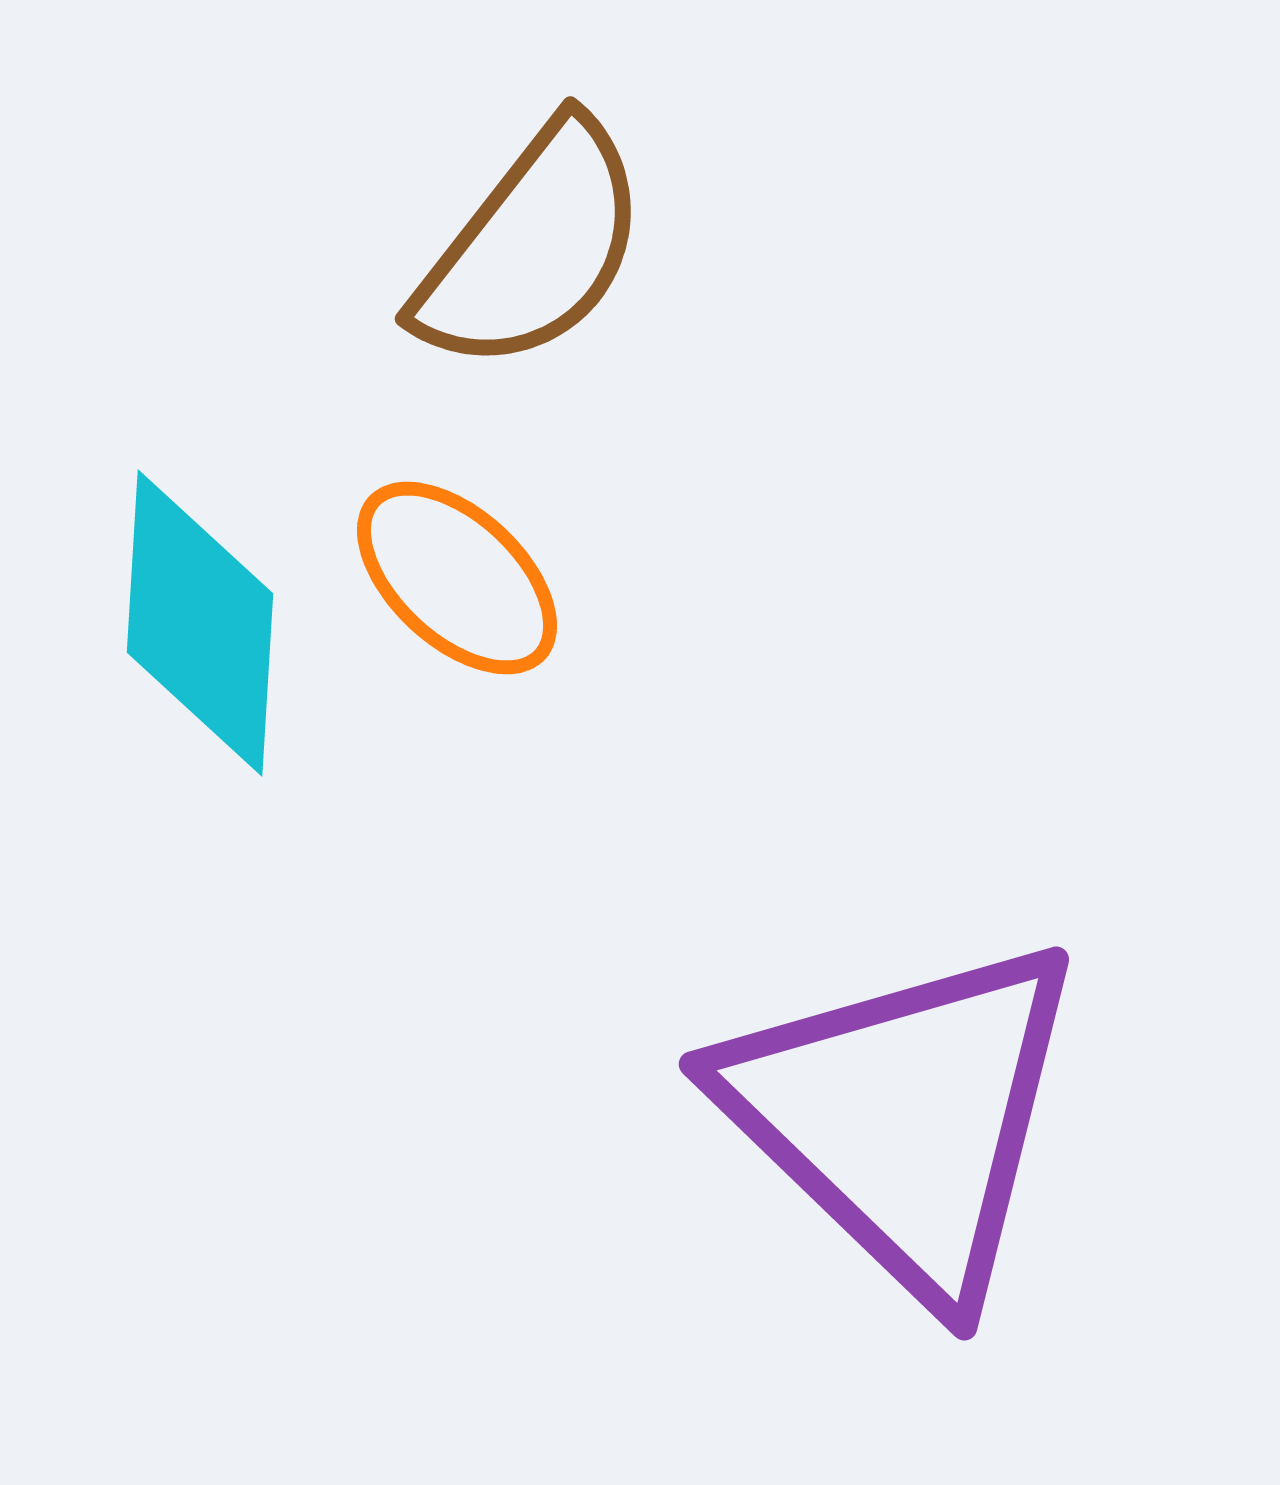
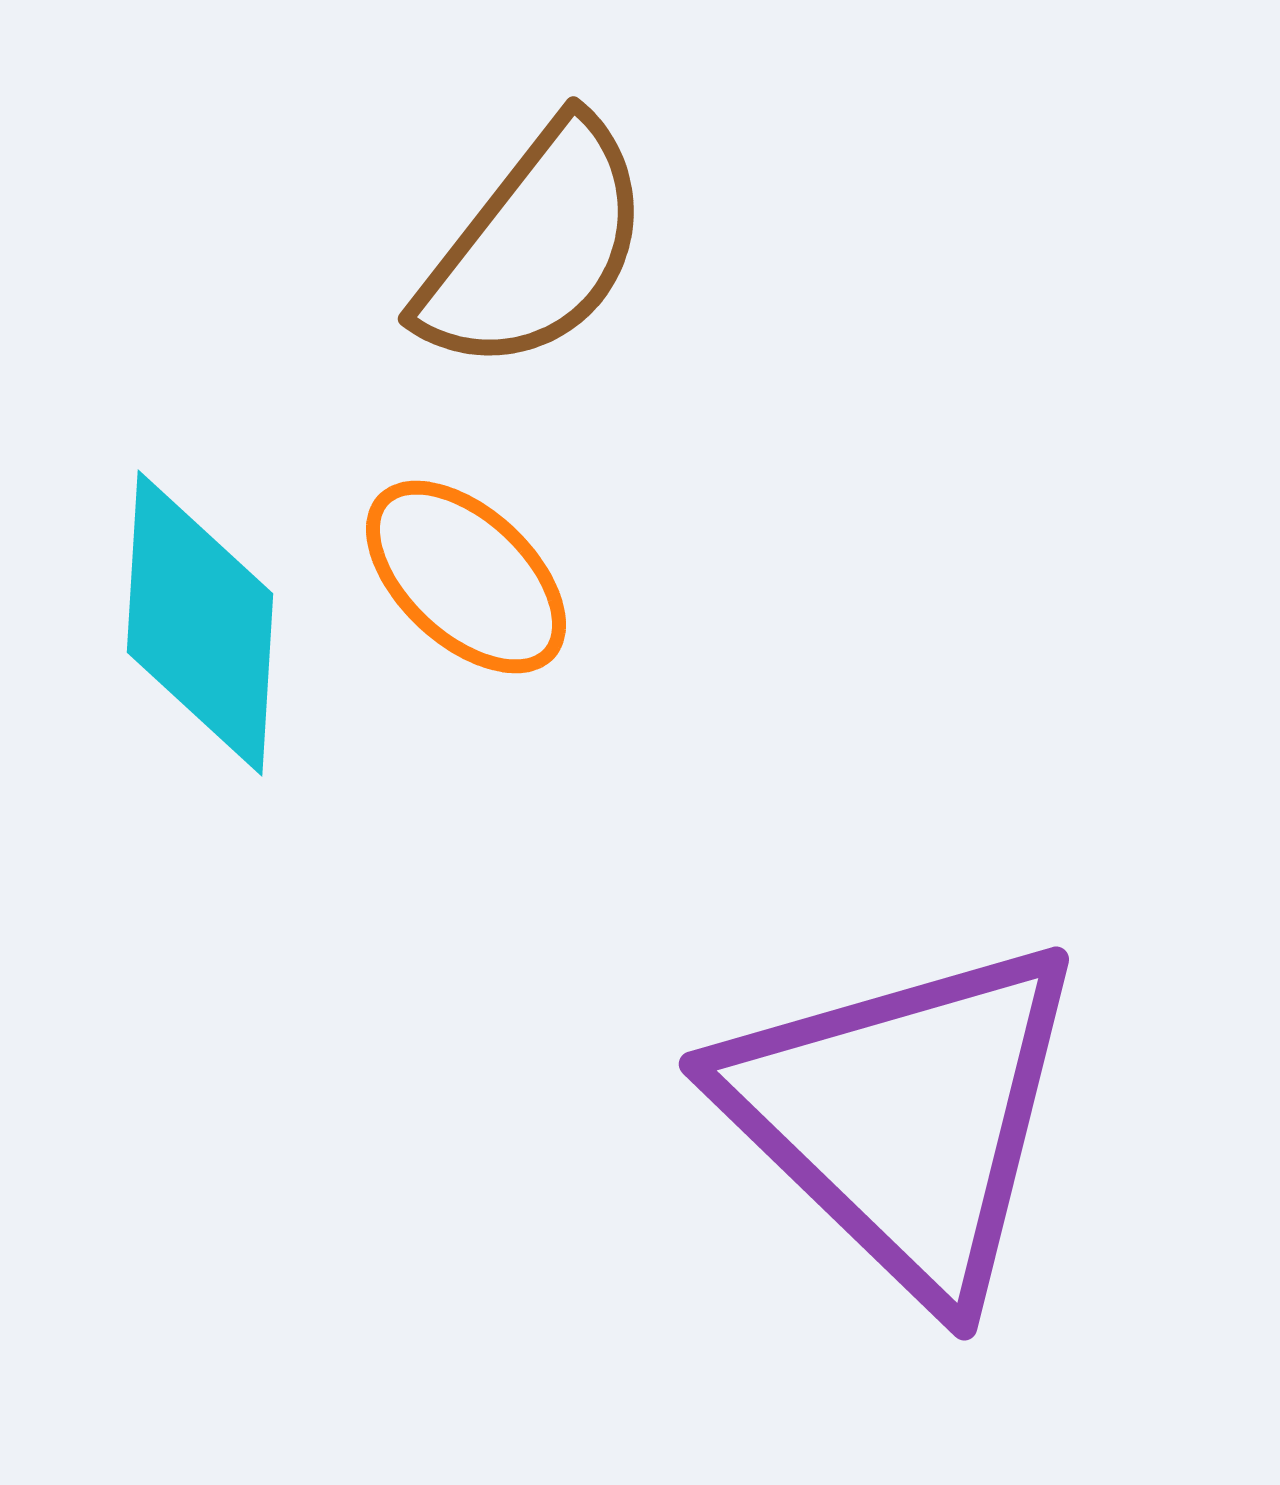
brown semicircle: moved 3 px right
orange ellipse: moved 9 px right, 1 px up
